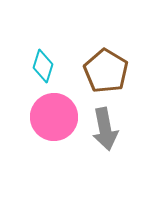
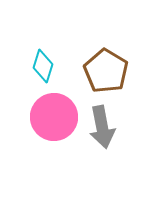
gray arrow: moved 3 px left, 2 px up
